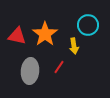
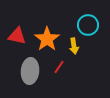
orange star: moved 2 px right, 5 px down
